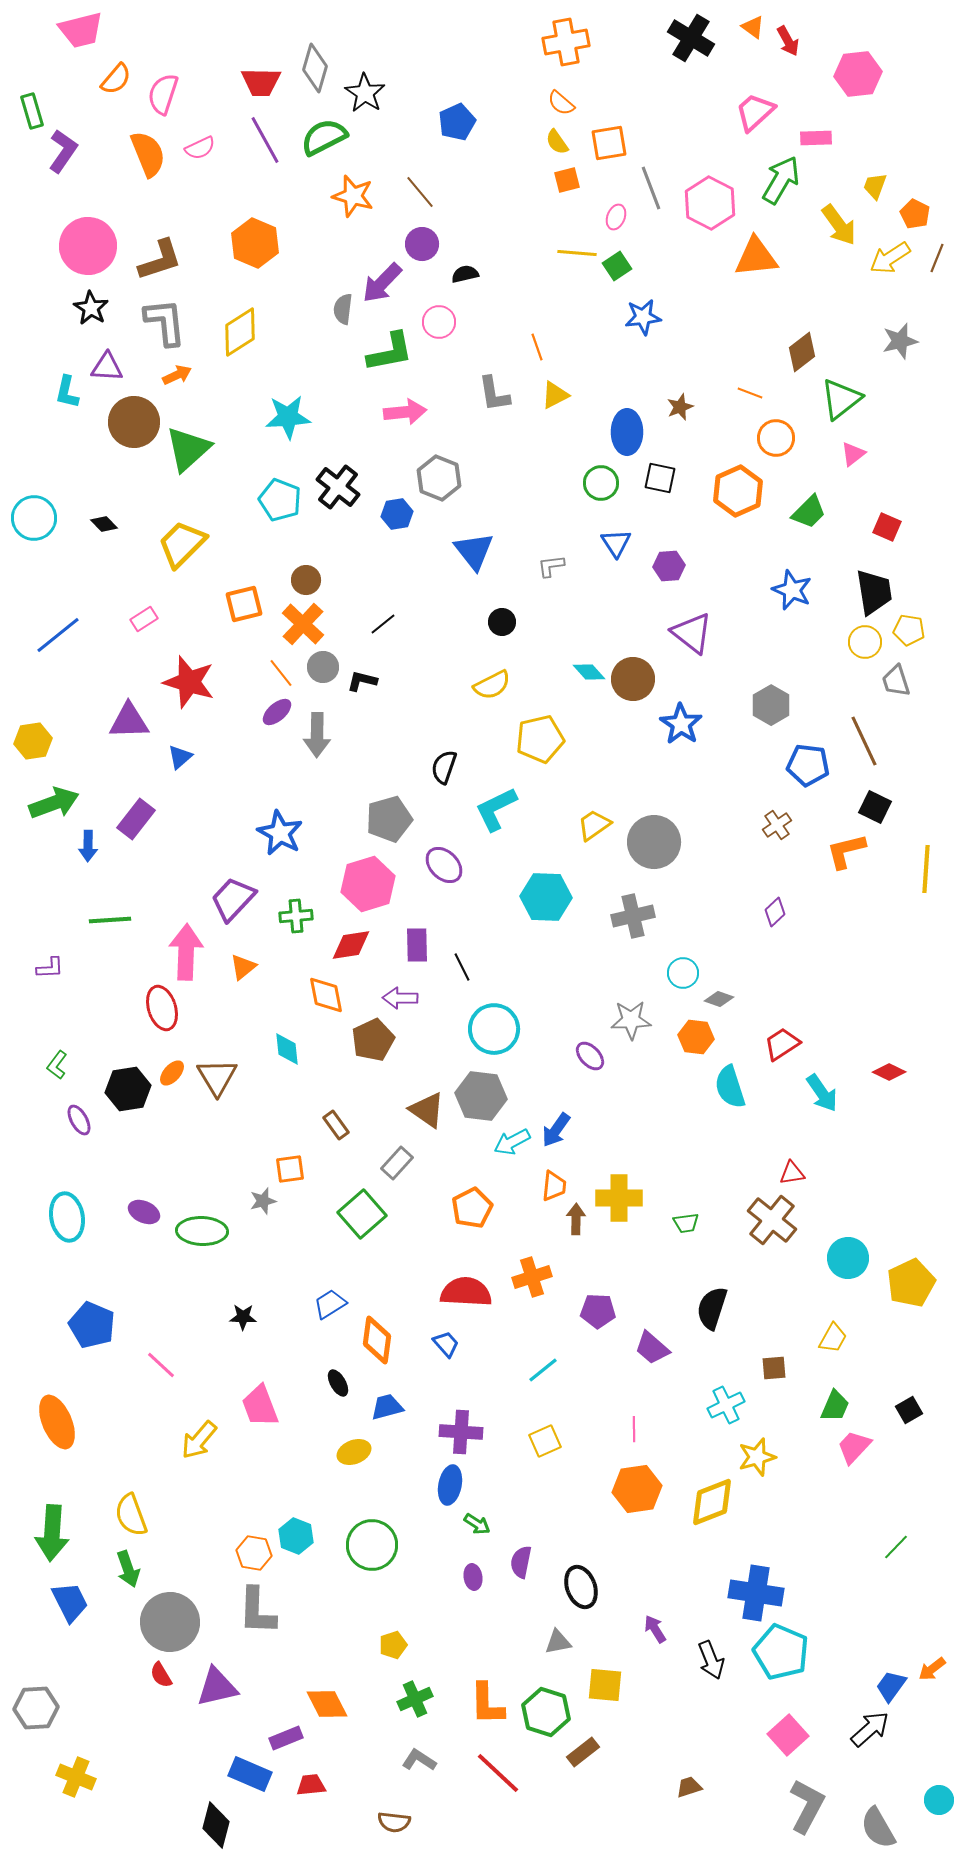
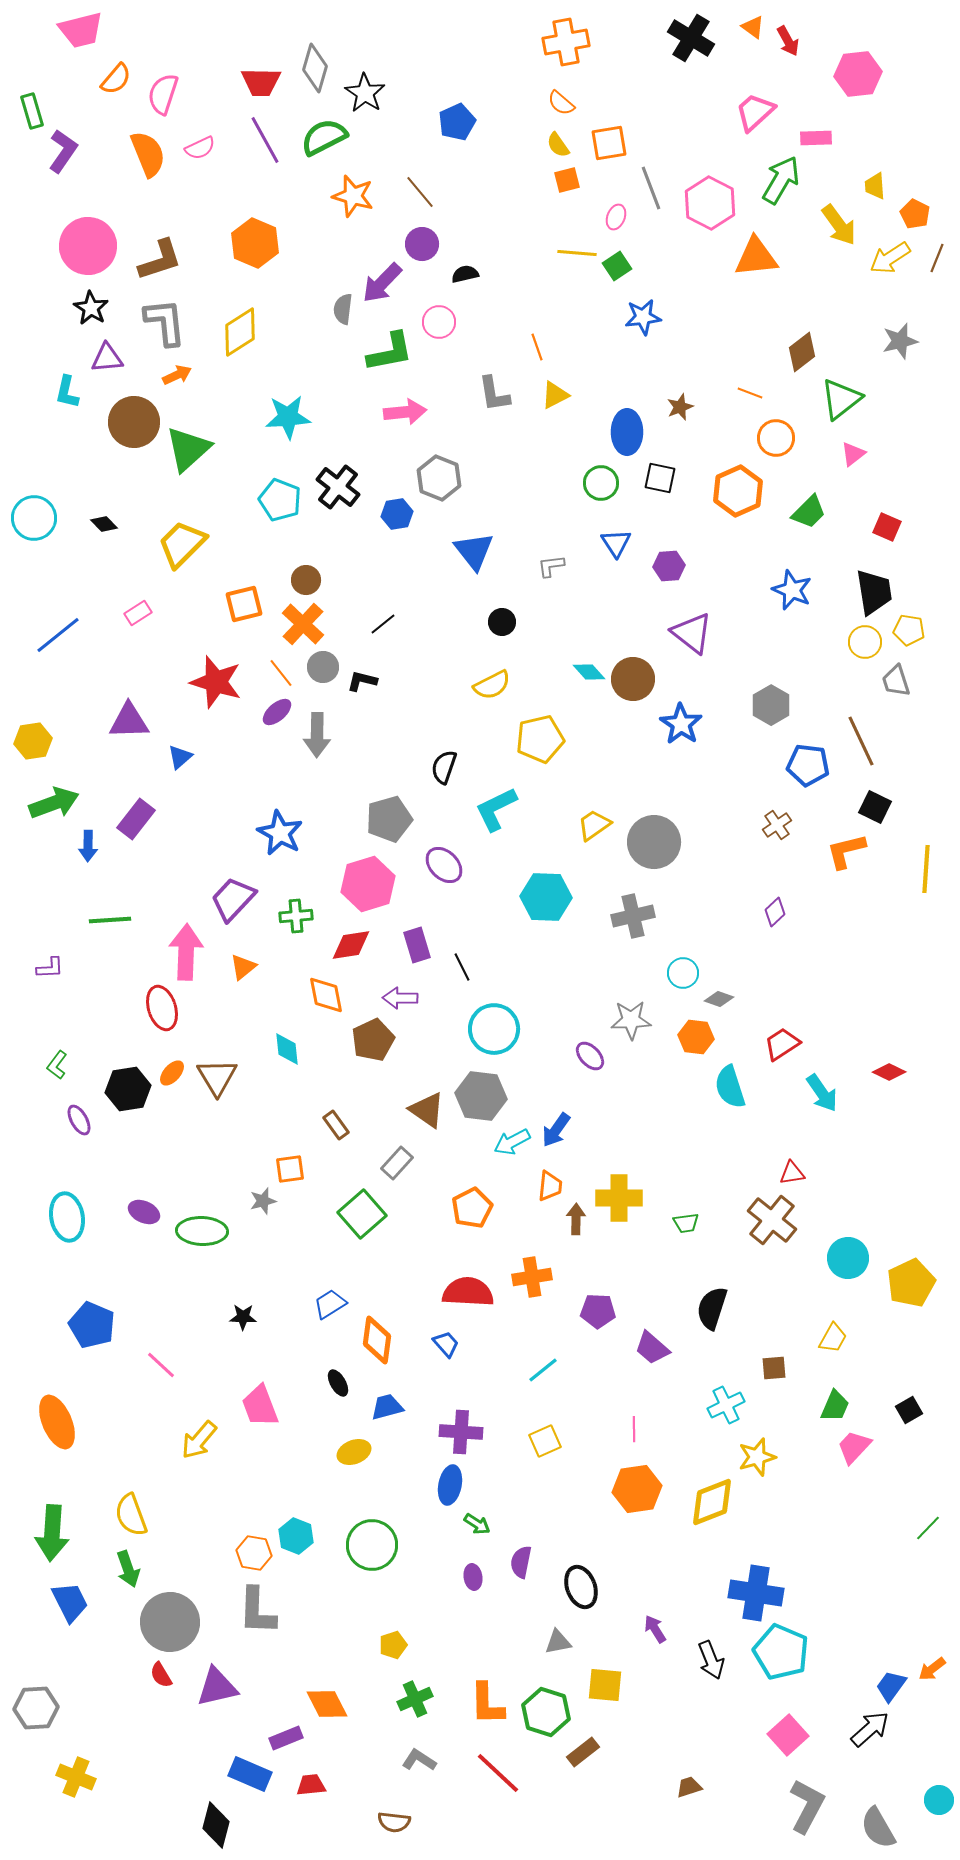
yellow semicircle at (557, 142): moved 1 px right, 3 px down
yellow trapezoid at (875, 186): rotated 24 degrees counterclockwise
purple triangle at (107, 367): moved 9 px up; rotated 8 degrees counterclockwise
pink rectangle at (144, 619): moved 6 px left, 6 px up
red star at (189, 682): moved 27 px right
brown line at (864, 741): moved 3 px left
purple rectangle at (417, 945): rotated 16 degrees counterclockwise
orange trapezoid at (554, 1186): moved 4 px left
orange cross at (532, 1277): rotated 9 degrees clockwise
red semicircle at (466, 1292): moved 2 px right
green line at (896, 1547): moved 32 px right, 19 px up
